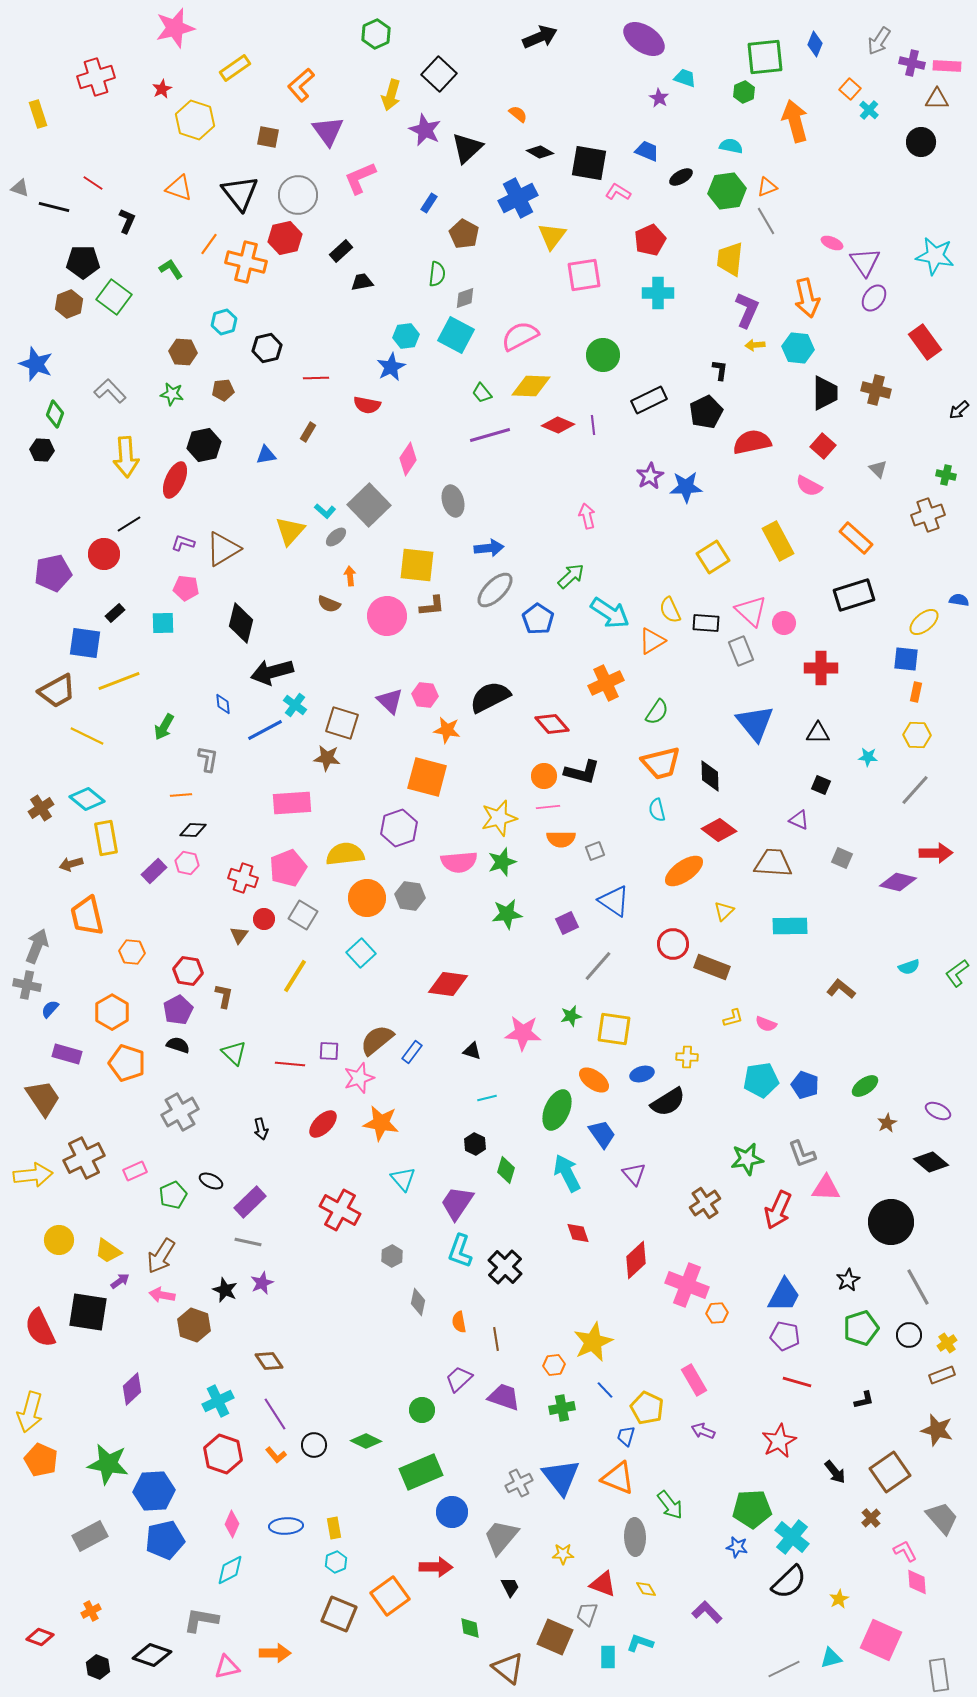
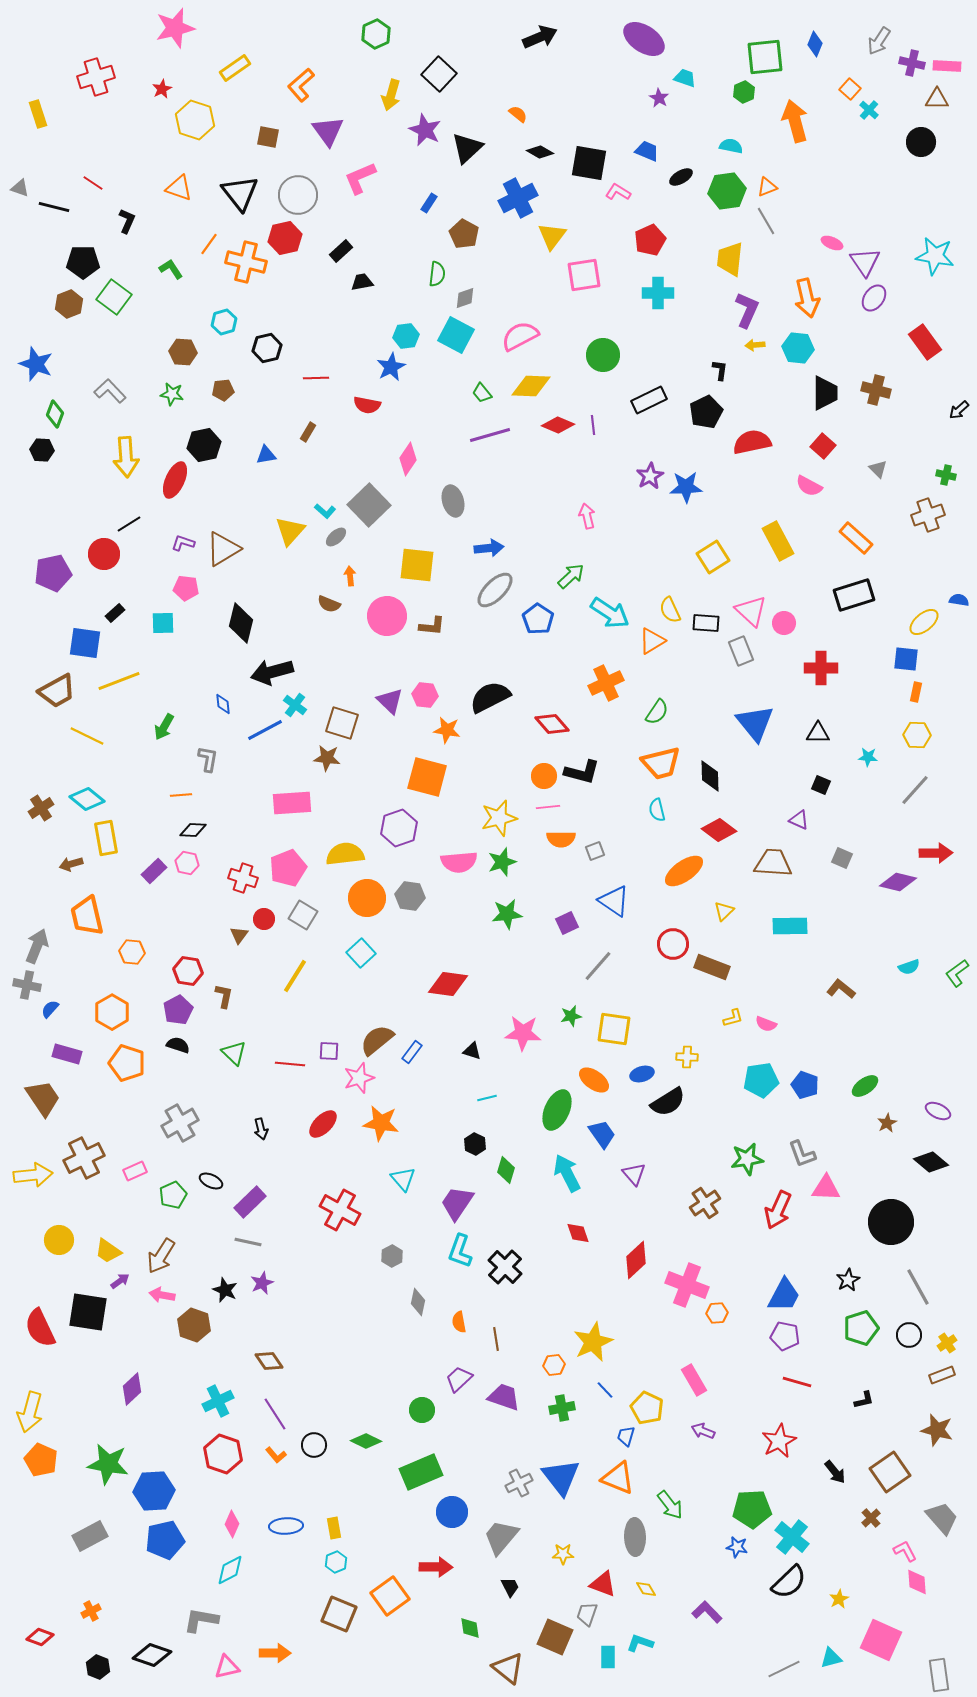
brown L-shape at (432, 606): moved 20 px down; rotated 12 degrees clockwise
gray cross at (180, 1112): moved 11 px down
